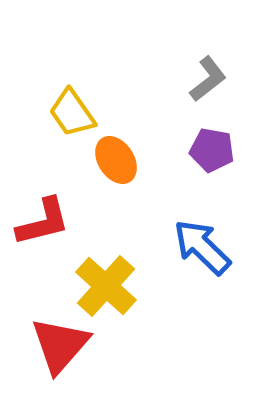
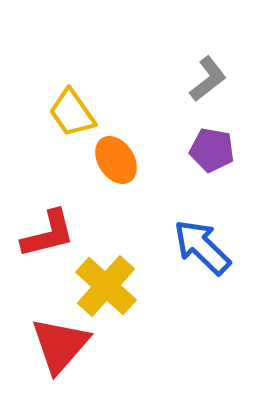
red L-shape: moved 5 px right, 12 px down
